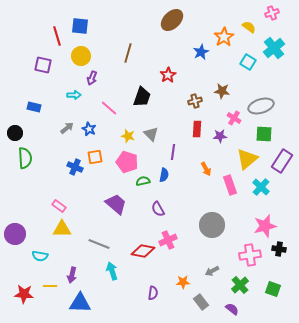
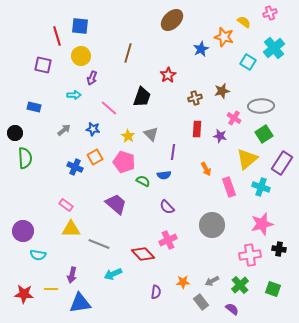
pink cross at (272, 13): moved 2 px left
yellow semicircle at (249, 27): moved 5 px left, 5 px up
orange star at (224, 37): rotated 24 degrees counterclockwise
blue star at (201, 52): moved 3 px up
brown star at (222, 91): rotated 21 degrees counterclockwise
brown cross at (195, 101): moved 3 px up
gray ellipse at (261, 106): rotated 15 degrees clockwise
gray arrow at (67, 128): moved 3 px left, 2 px down
blue star at (89, 129): moved 4 px right; rotated 16 degrees counterclockwise
green square at (264, 134): rotated 36 degrees counterclockwise
yellow star at (128, 136): rotated 16 degrees clockwise
purple star at (220, 136): rotated 16 degrees clockwise
orange square at (95, 157): rotated 21 degrees counterclockwise
purple rectangle at (282, 161): moved 2 px down
pink pentagon at (127, 162): moved 3 px left
blue semicircle at (164, 175): rotated 72 degrees clockwise
green semicircle at (143, 181): rotated 40 degrees clockwise
pink rectangle at (230, 185): moved 1 px left, 2 px down
cyan cross at (261, 187): rotated 24 degrees counterclockwise
pink rectangle at (59, 206): moved 7 px right, 1 px up
purple semicircle at (158, 209): moved 9 px right, 2 px up; rotated 14 degrees counterclockwise
pink star at (265, 226): moved 3 px left, 2 px up
yellow triangle at (62, 229): moved 9 px right
purple circle at (15, 234): moved 8 px right, 3 px up
red diamond at (143, 251): moved 3 px down; rotated 35 degrees clockwise
cyan semicircle at (40, 256): moved 2 px left, 1 px up
cyan arrow at (112, 271): moved 1 px right, 3 px down; rotated 96 degrees counterclockwise
gray arrow at (212, 271): moved 10 px down
yellow line at (50, 286): moved 1 px right, 3 px down
purple semicircle at (153, 293): moved 3 px right, 1 px up
blue triangle at (80, 303): rotated 10 degrees counterclockwise
